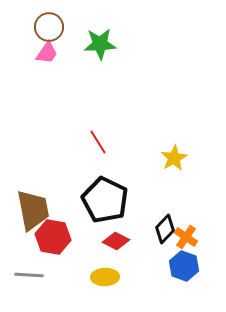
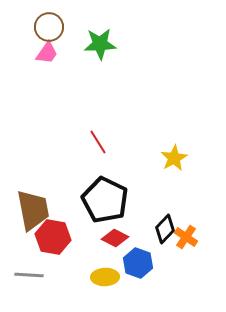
red diamond: moved 1 px left, 3 px up
blue hexagon: moved 46 px left, 3 px up
